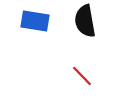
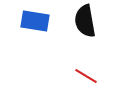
red line: moved 4 px right; rotated 15 degrees counterclockwise
